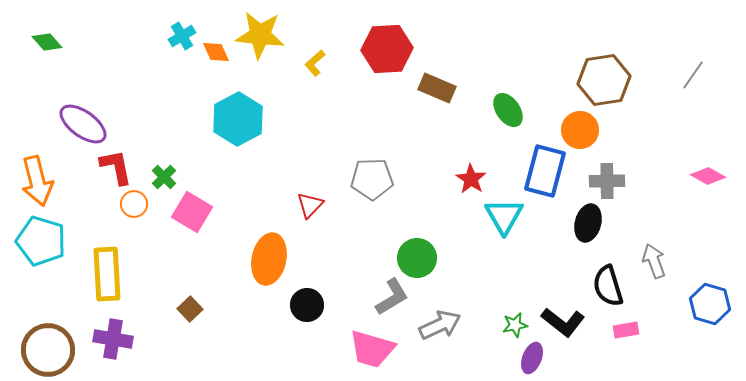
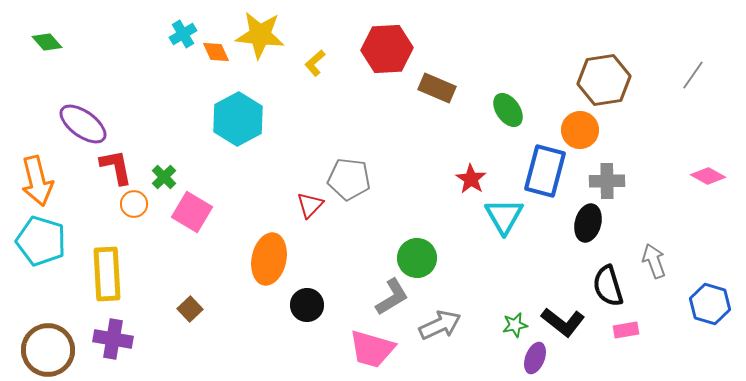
cyan cross at (182, 36): moved 1 px right, 2 px up
gray pentagon at (372, 179): moved 23 px left; rotated 9 degrees clockwise
purple ellipse at (532, 358): moved 3 px right
